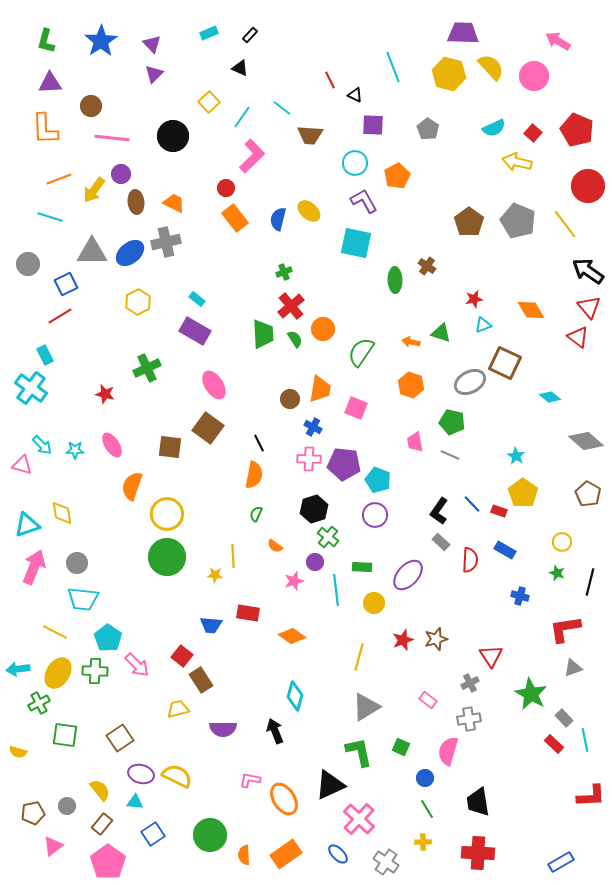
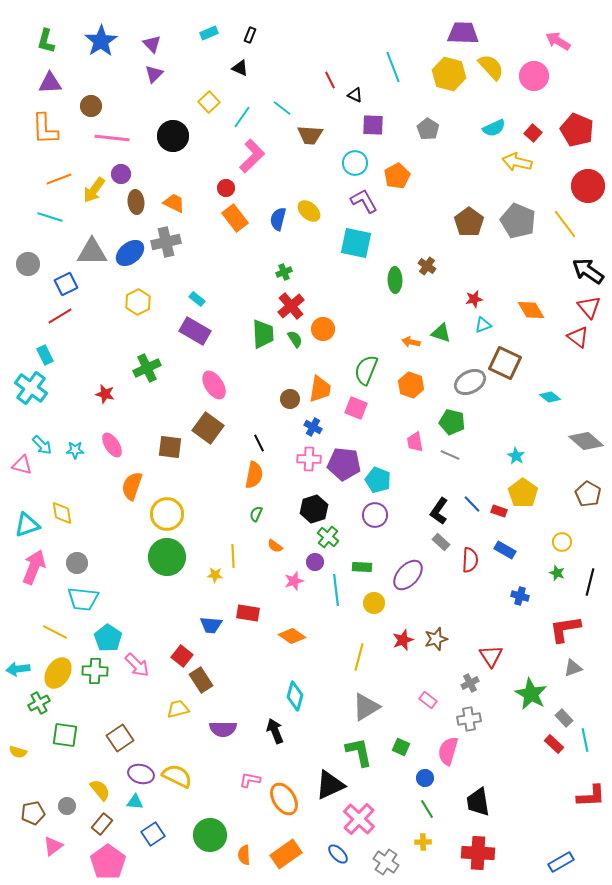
black rectangle at (250, 35): rotated 21 degrees counterclockwise
green semicircle at (361, 352): moved 5 px right, 18 px down; rotated 12 degrees counterclockwise
